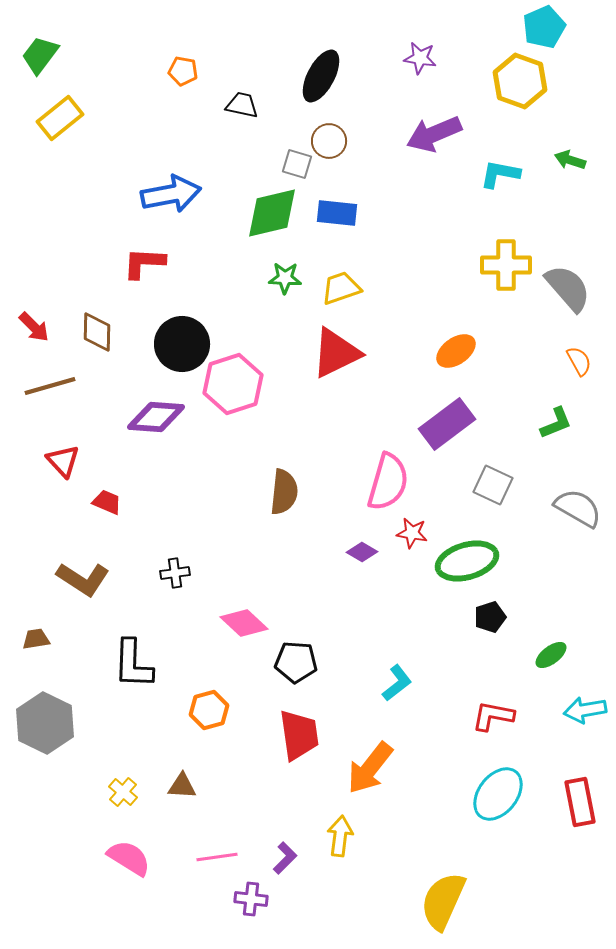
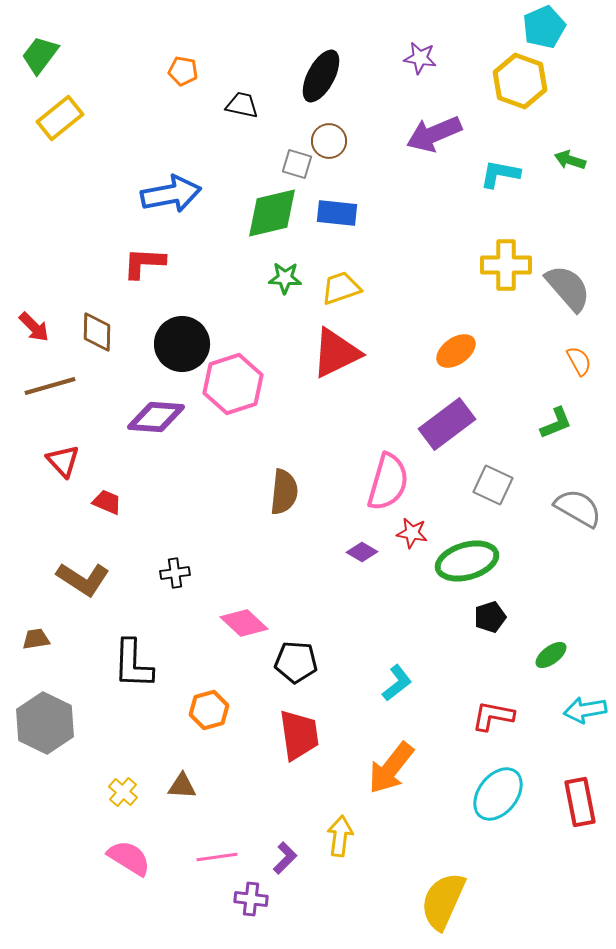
orange arrow at (370, 768): moved 21 px right
